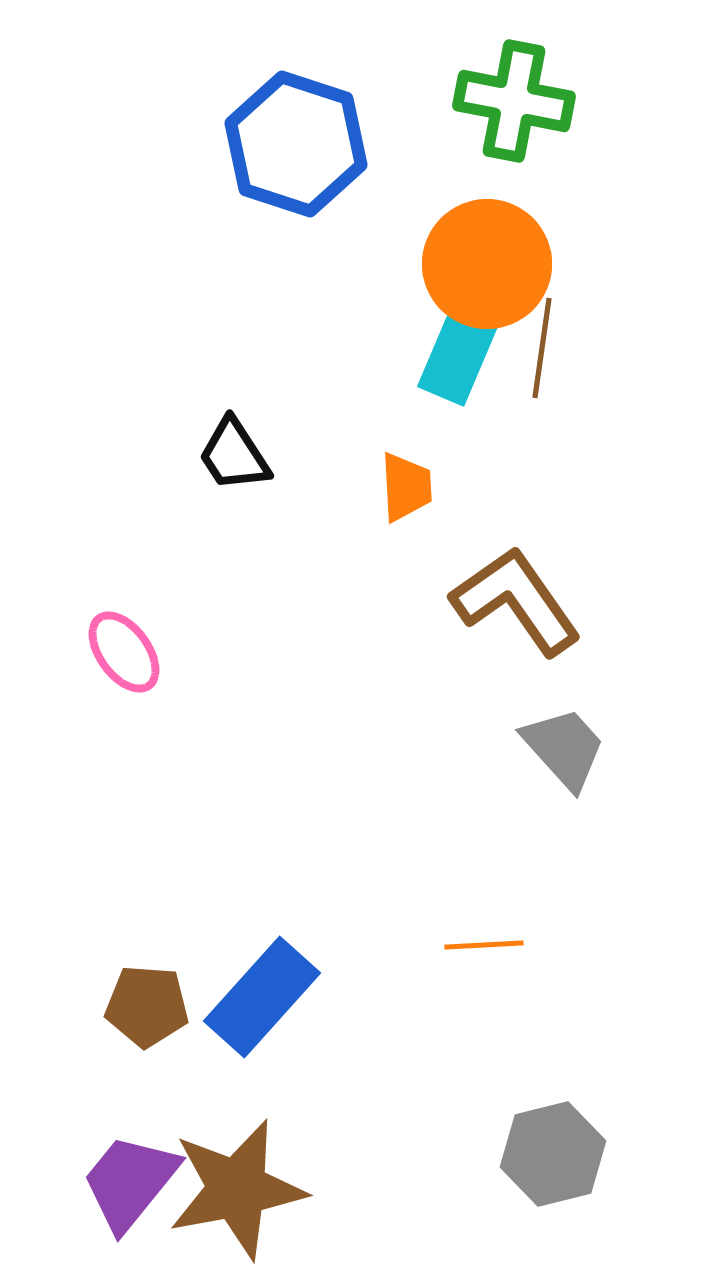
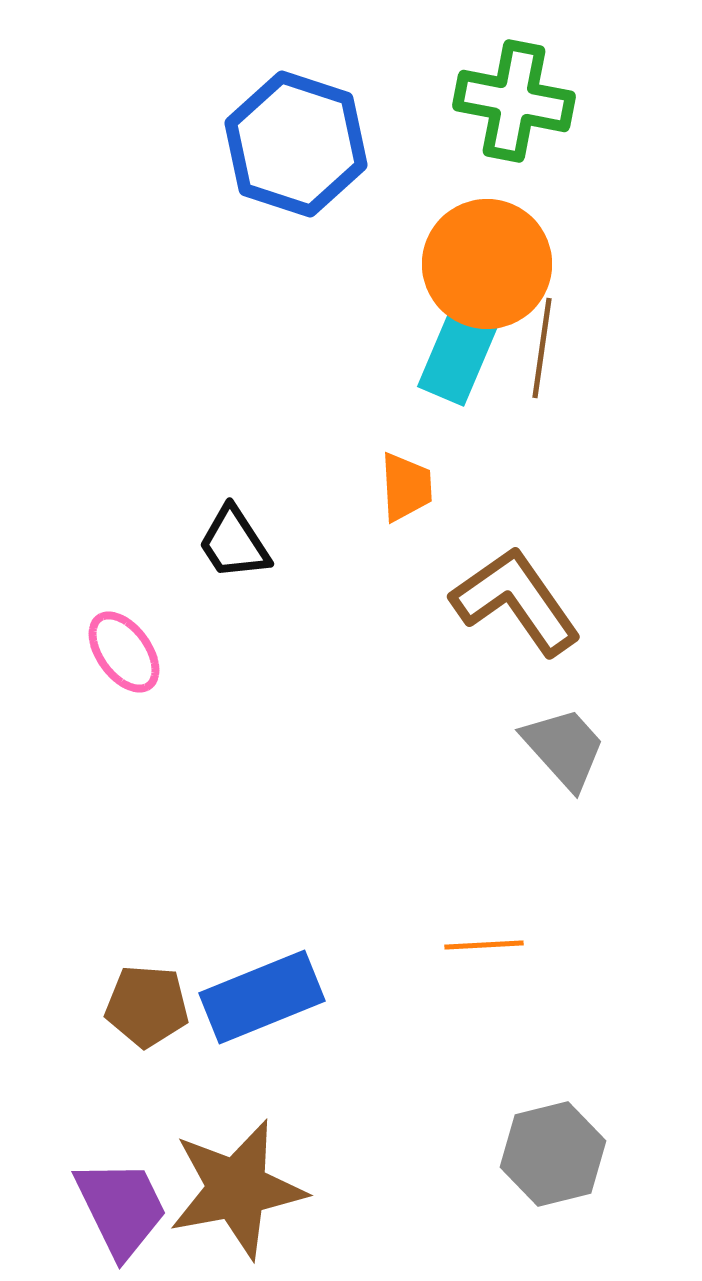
black trapezoid: moved 88 px down
blue rectangle: rotated 26 degrees clockwise
purple trapezoid: moved 9 px left, 26 px down; rotated 115 degrees clockwise
